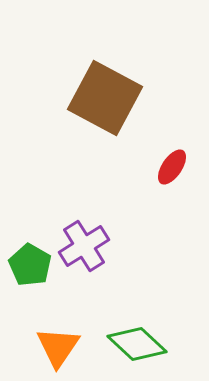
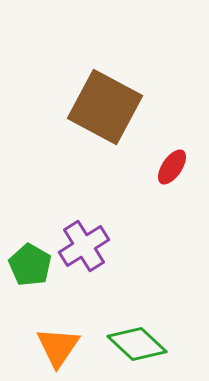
brown square: moved 9 px down
